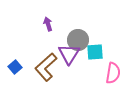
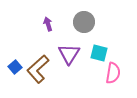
gray circle: moved 6 px right, 18 px up
cyan square: moved 4 px right, 1 px down; rotated 18 degrees clockwise
brown L-shape: moved 8 px left, 2 px down
